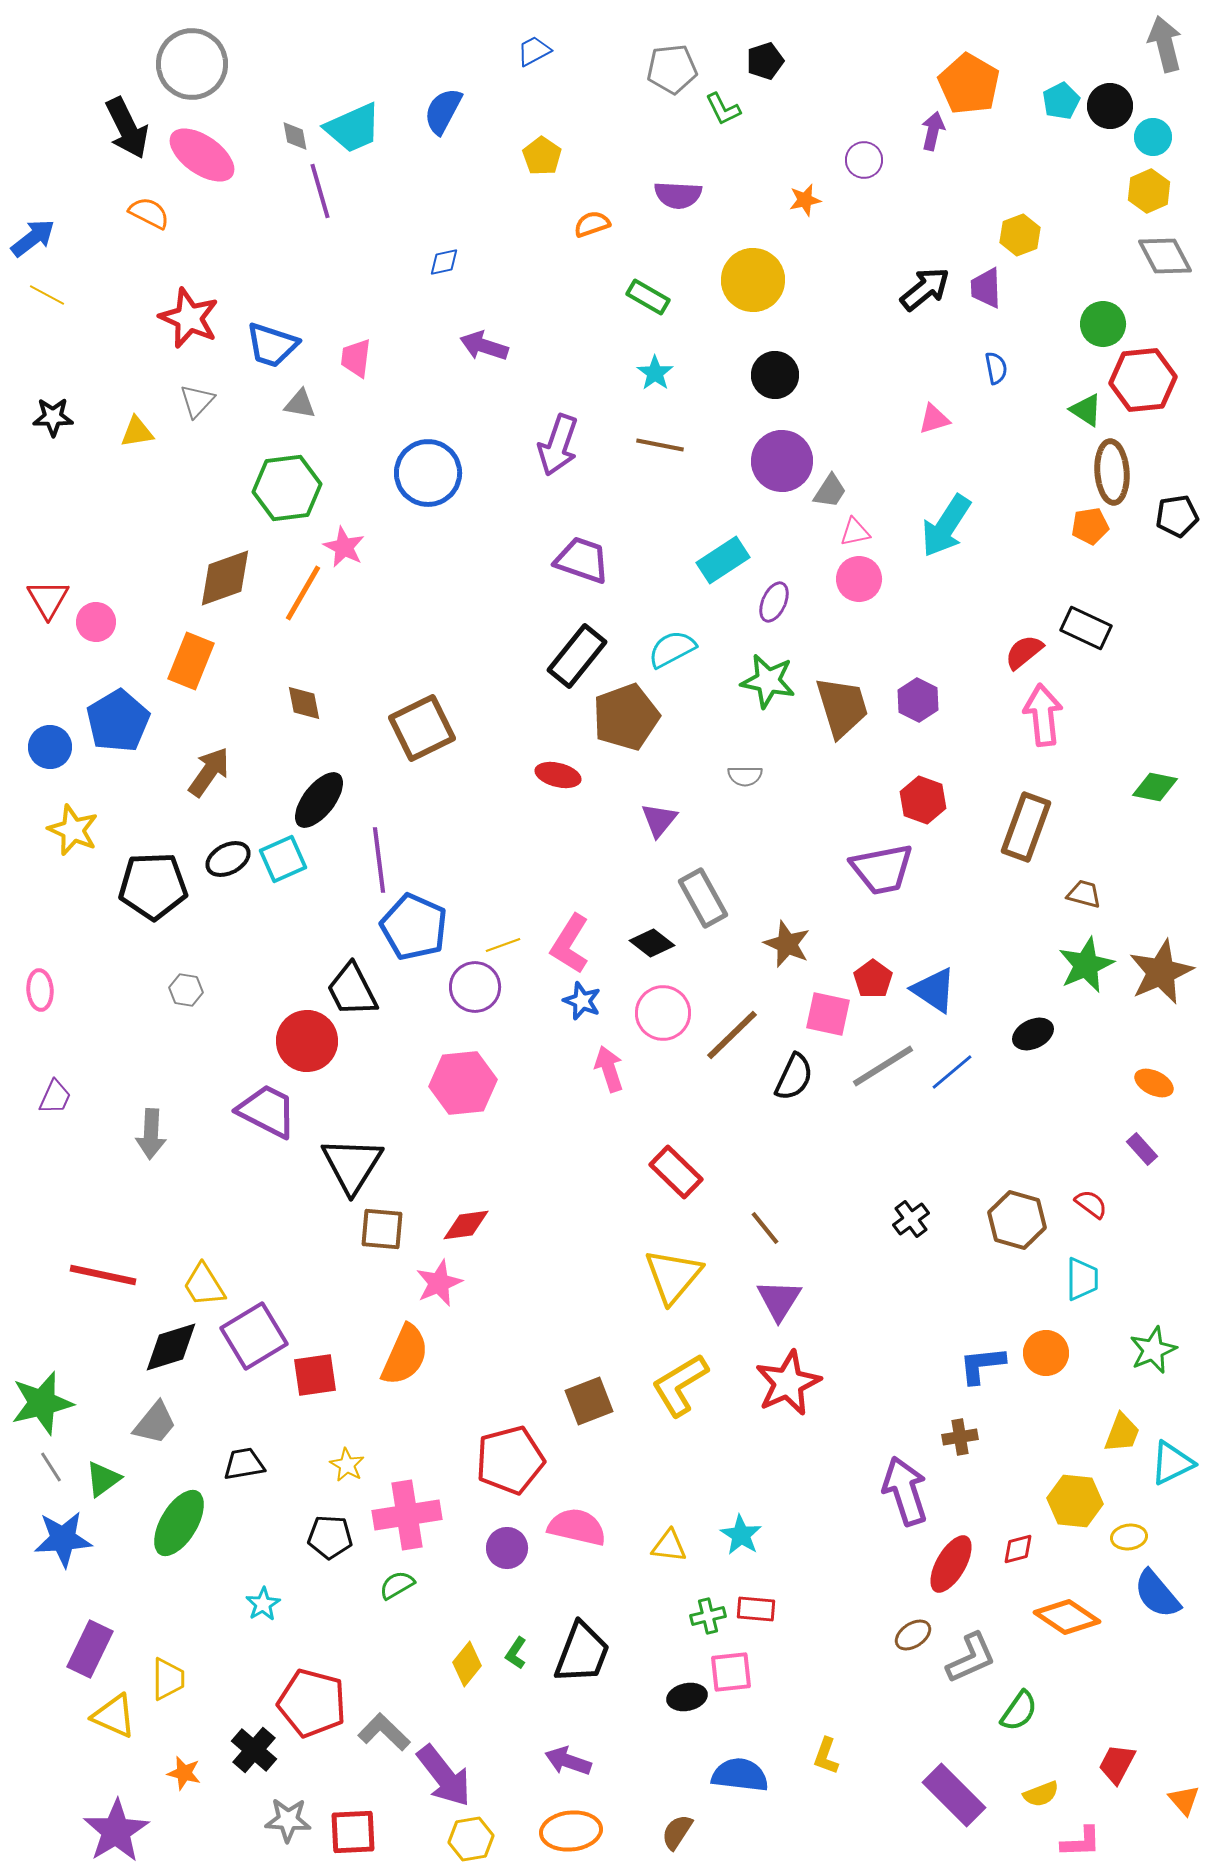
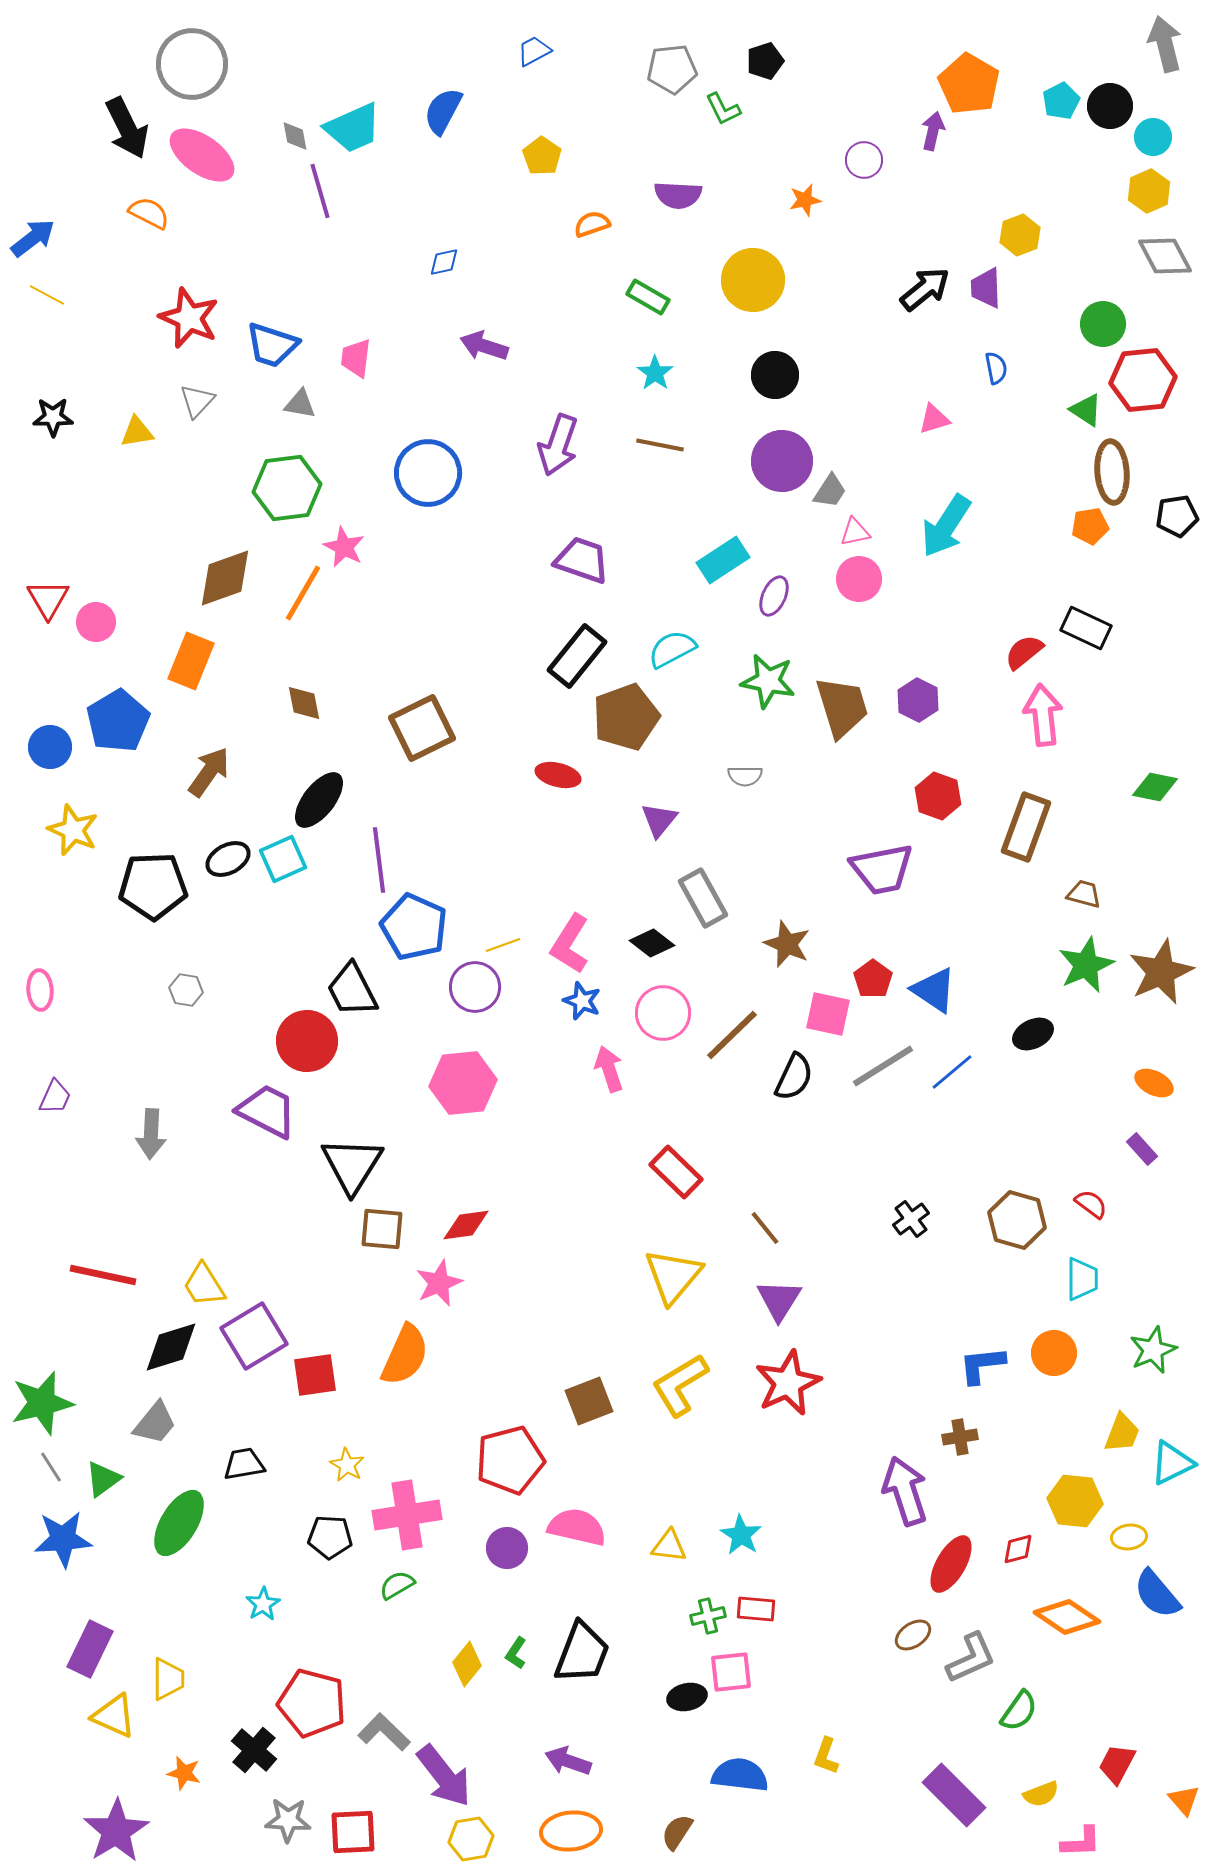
purple ellipse at (774, 602): moved 6 px up
red hexagon at (923, 800): moved 15 px right, 4 px up
orange circle at (1046, 1353): moved 8 px right
